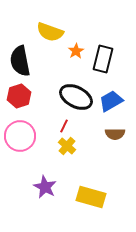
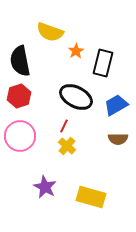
black rectangle: moved 4 px down
blue trapezoid: moved 5 px right, 4 px down
brown semicircle: moved 3 px right, 5 px down
